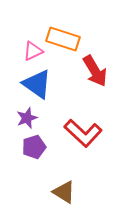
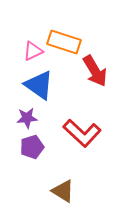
orange rectangle: moved 1 px right, 3 px down
blue triangle: moved 2 px right, 1 px down
purple star: rotated 15 degrees clockwise
red L-shape: moved 1 px left
purple pentagon: moved 2 px left
brown triangle: moved 1 px left, 1 px up
